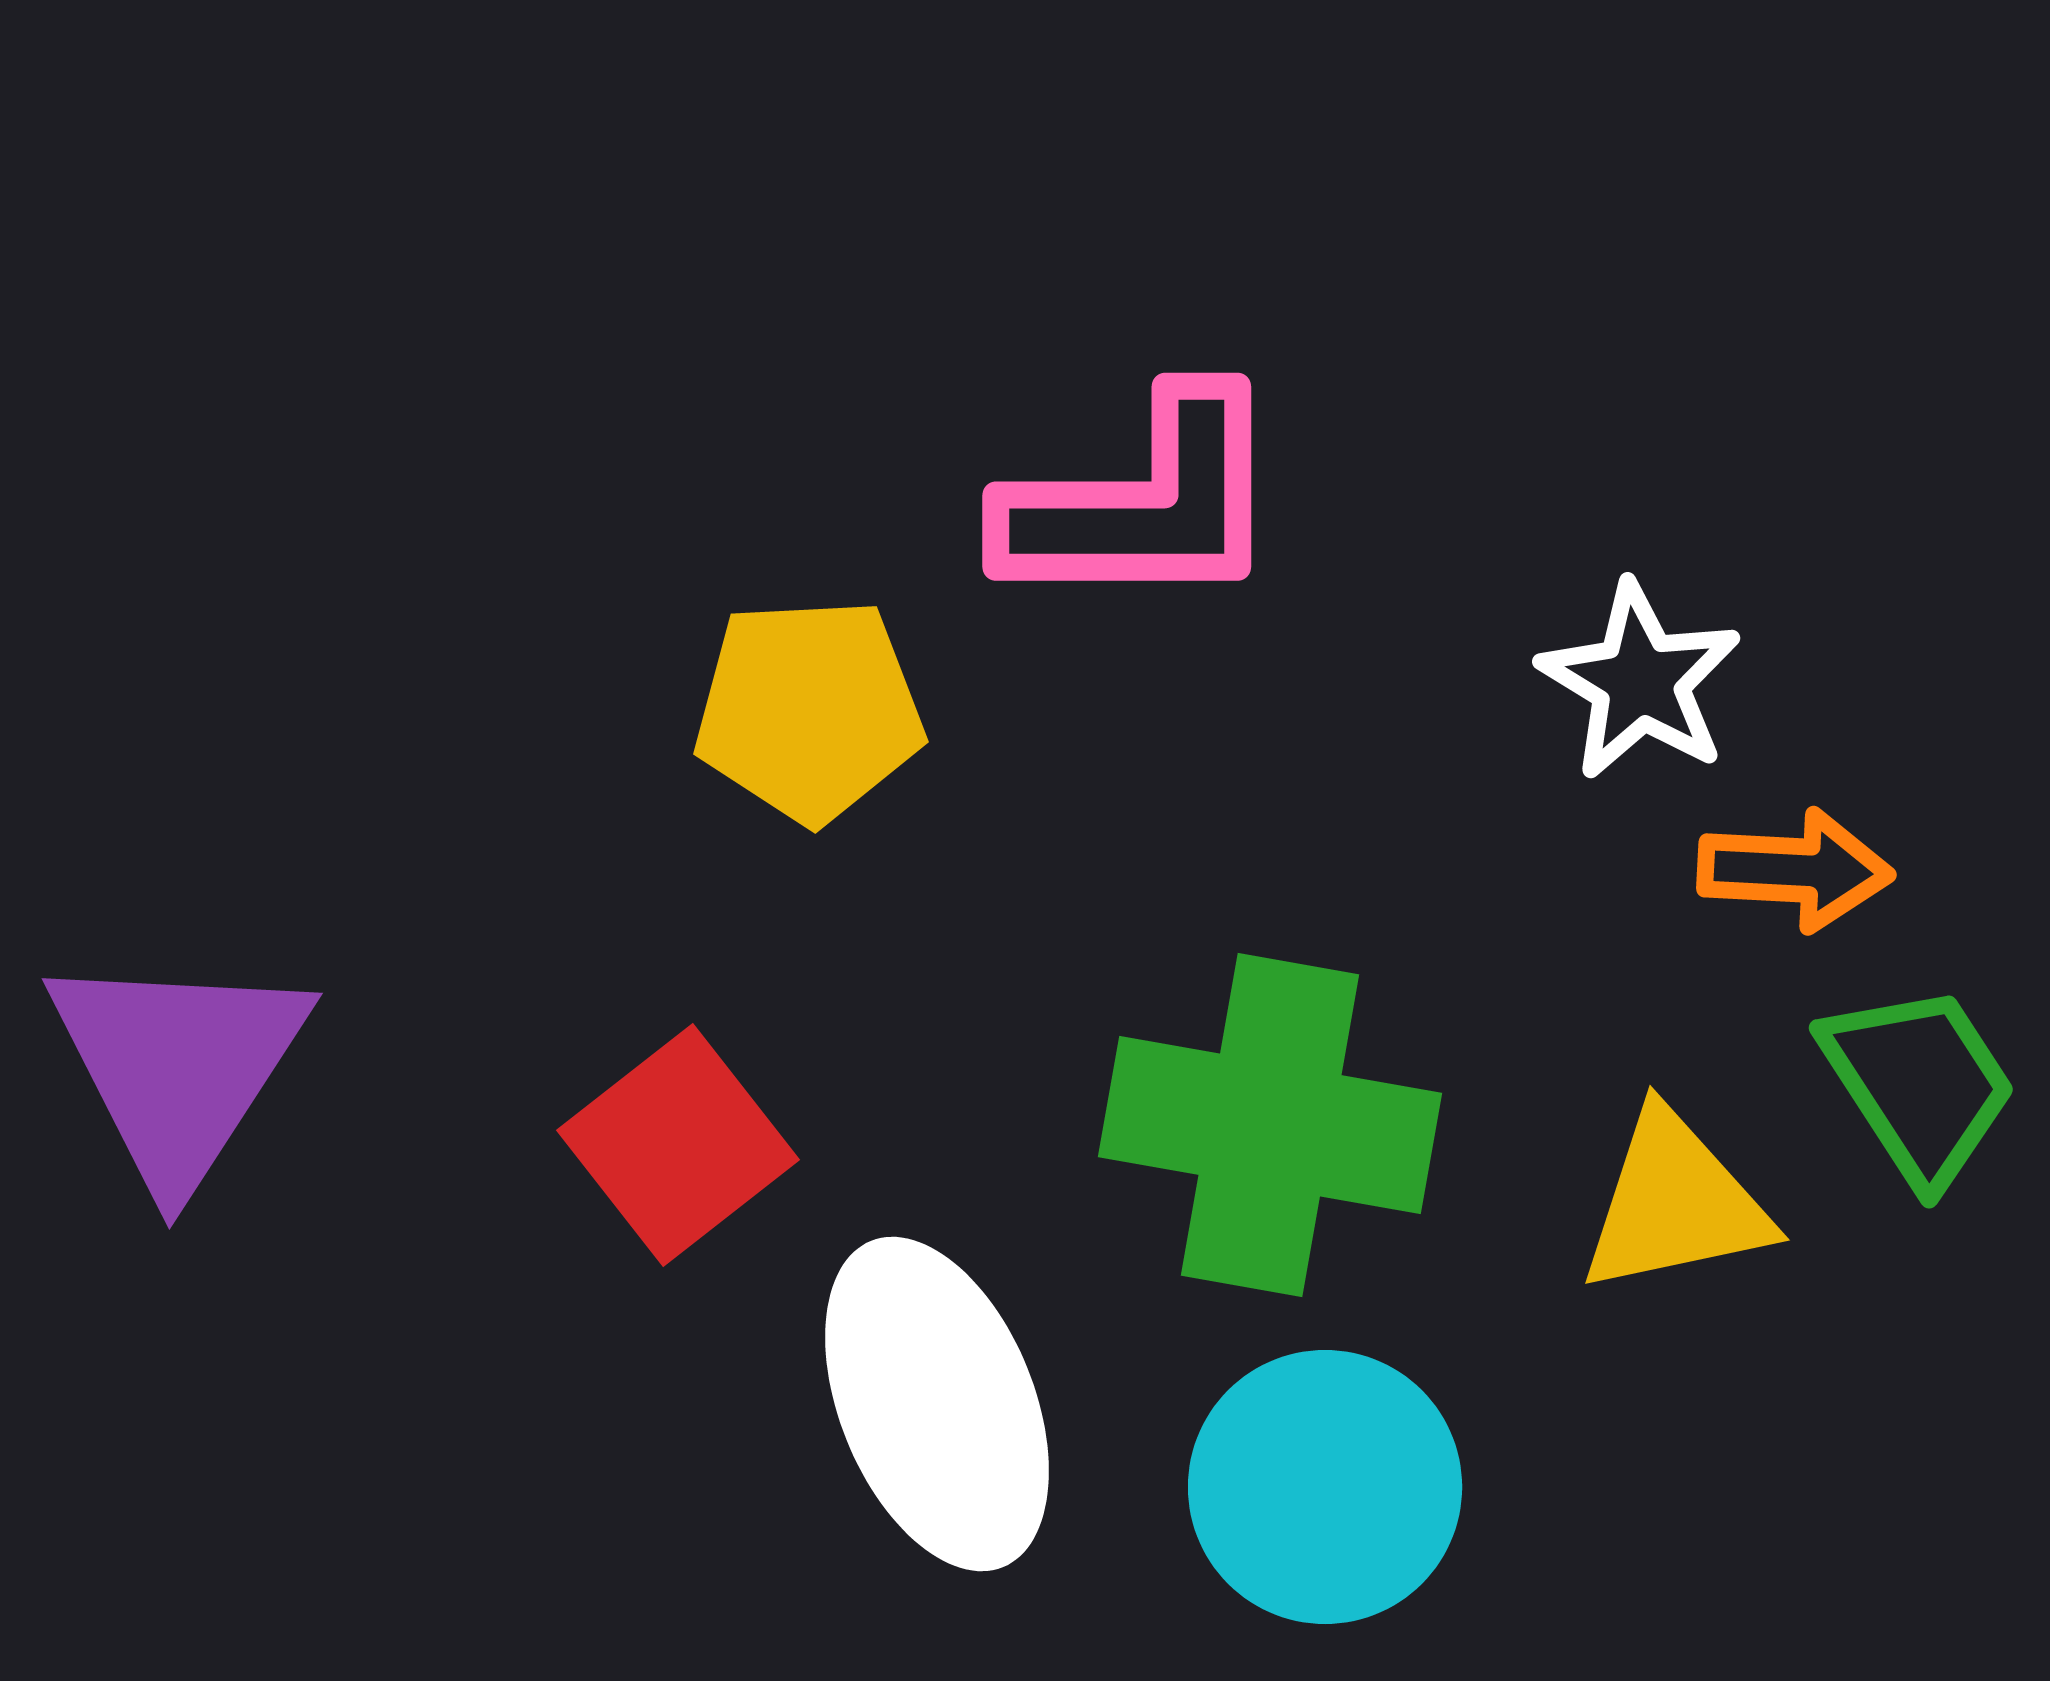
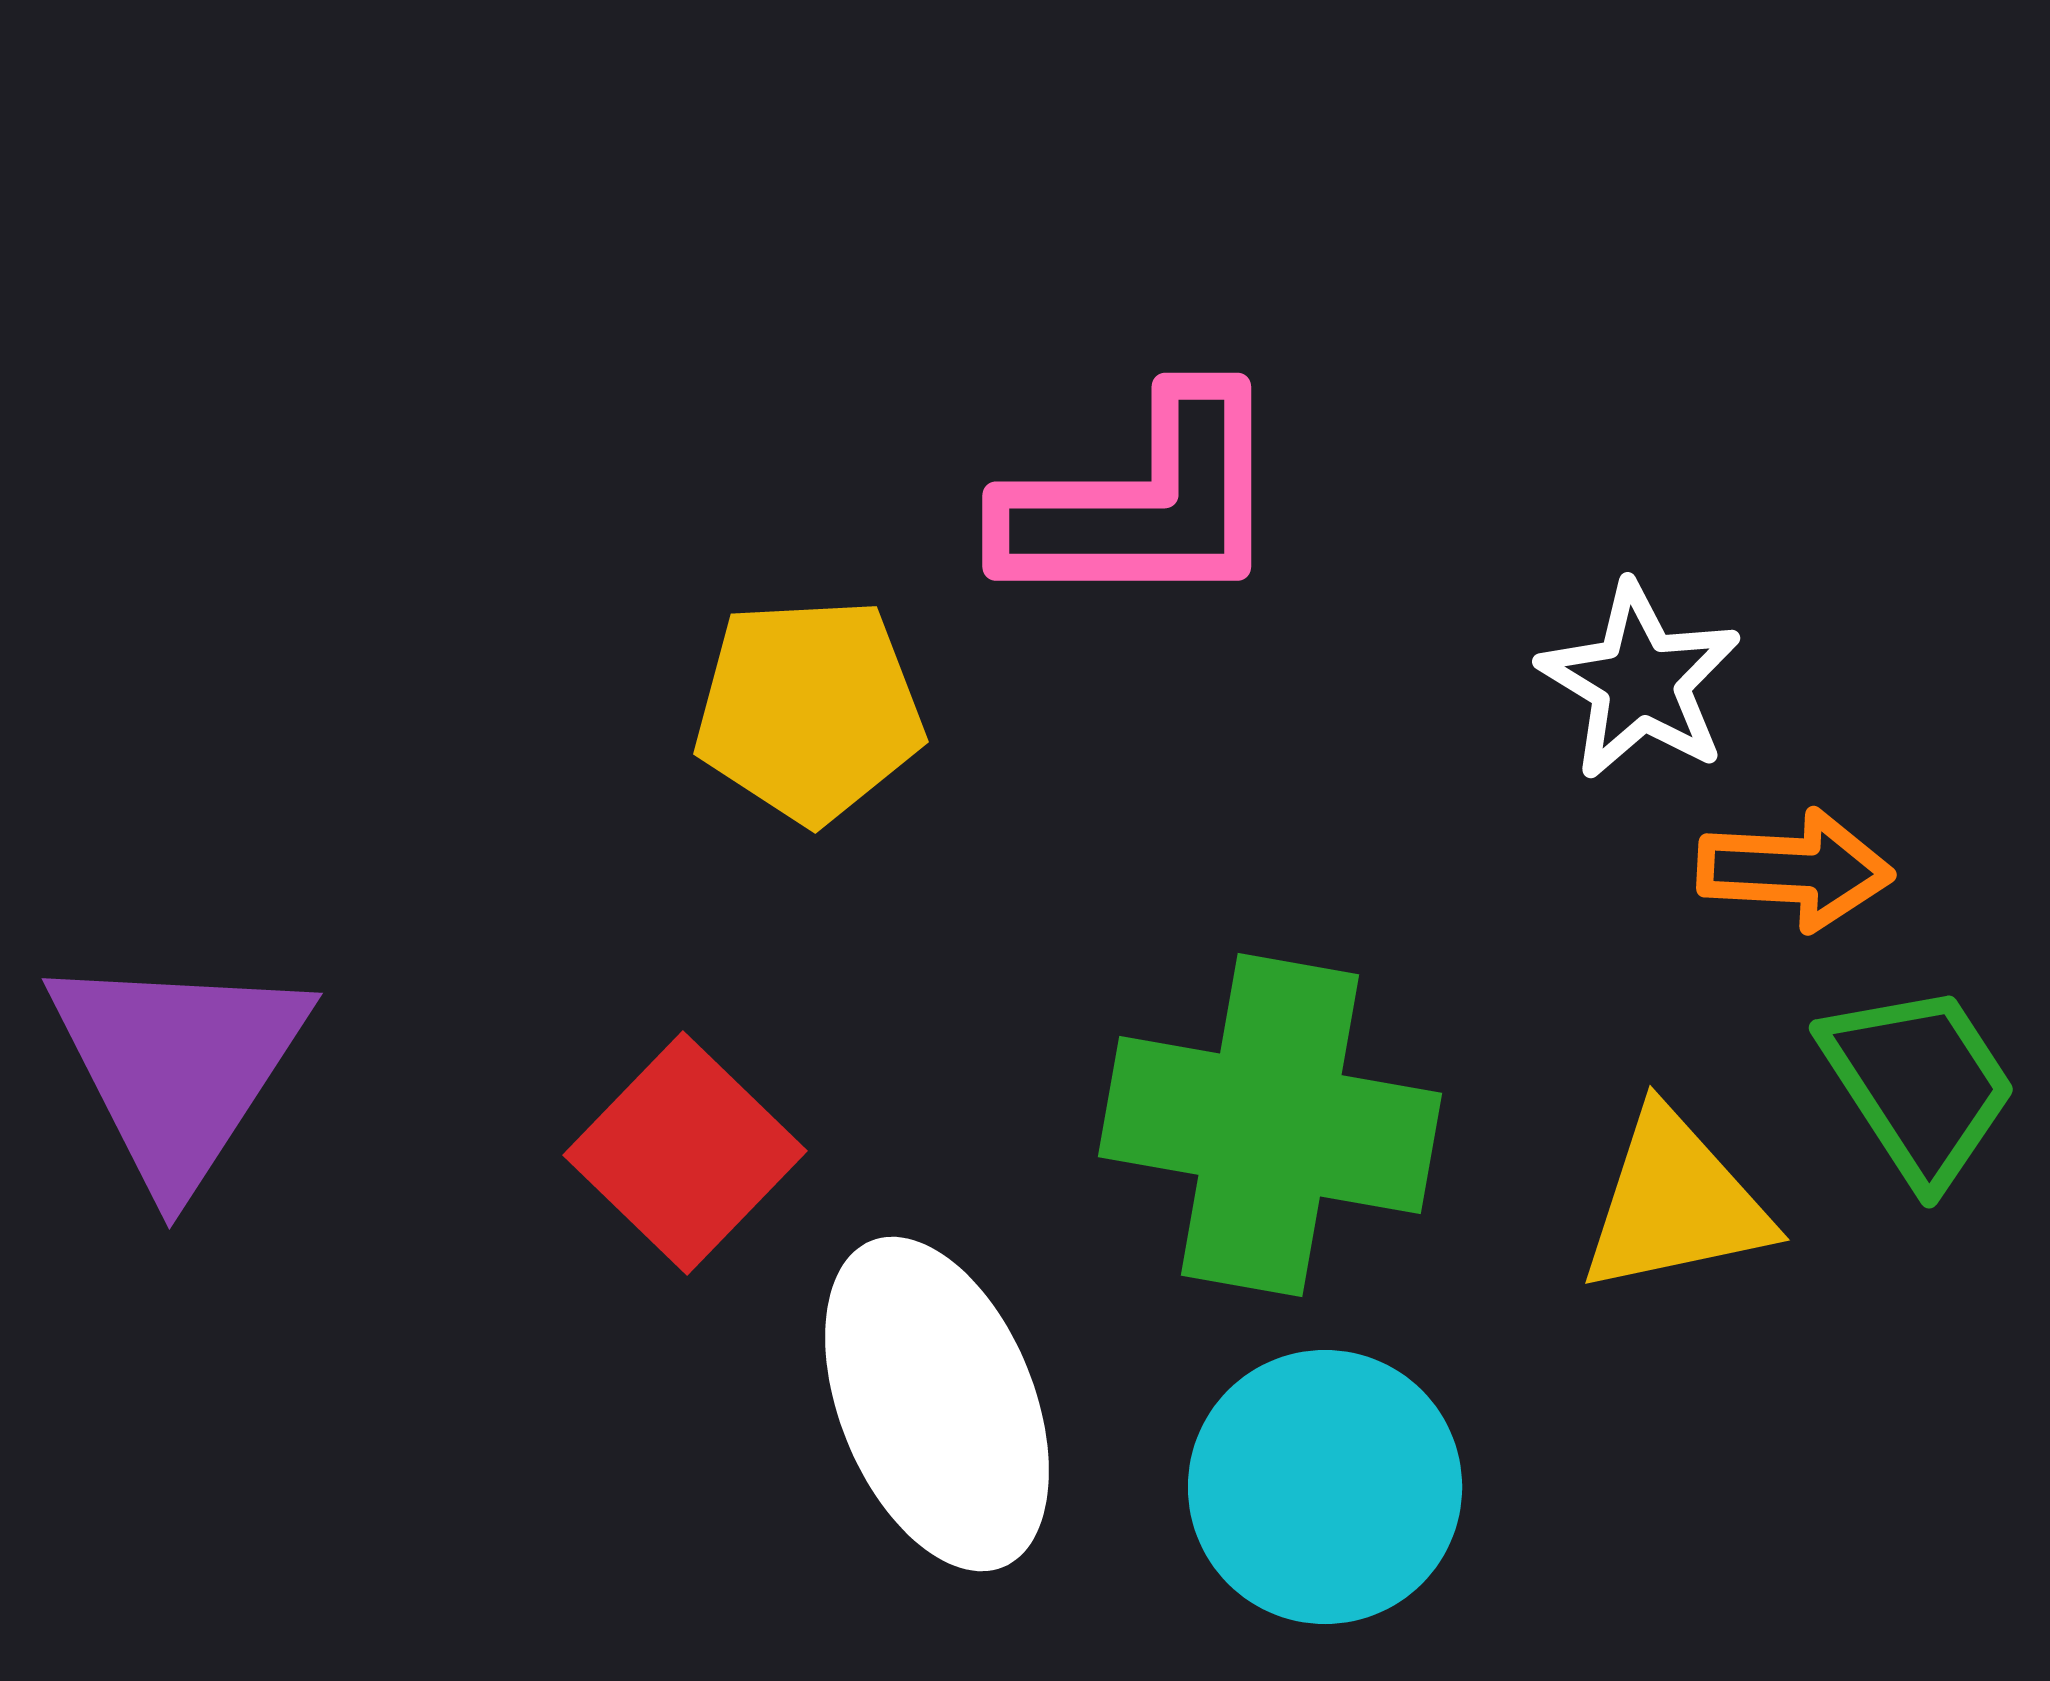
red square: moved 7 px right, 8 px down; rotated 8 degrees counterclockwise
